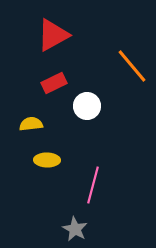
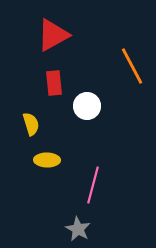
orange line: rotated 12 degrees clockwise
red rectangle: rotated 70 degrees counterclockwise
yellow semicircle: rotated 80 degrees clockwise
gray star: moved 3 px right
